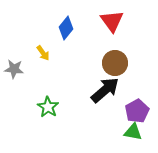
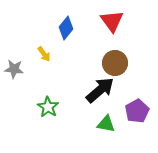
yellow arrow: moved 1 px right, 1 px down
black arrow: moved 5 px left
green triangle: moved 27 px left, 8 px up
